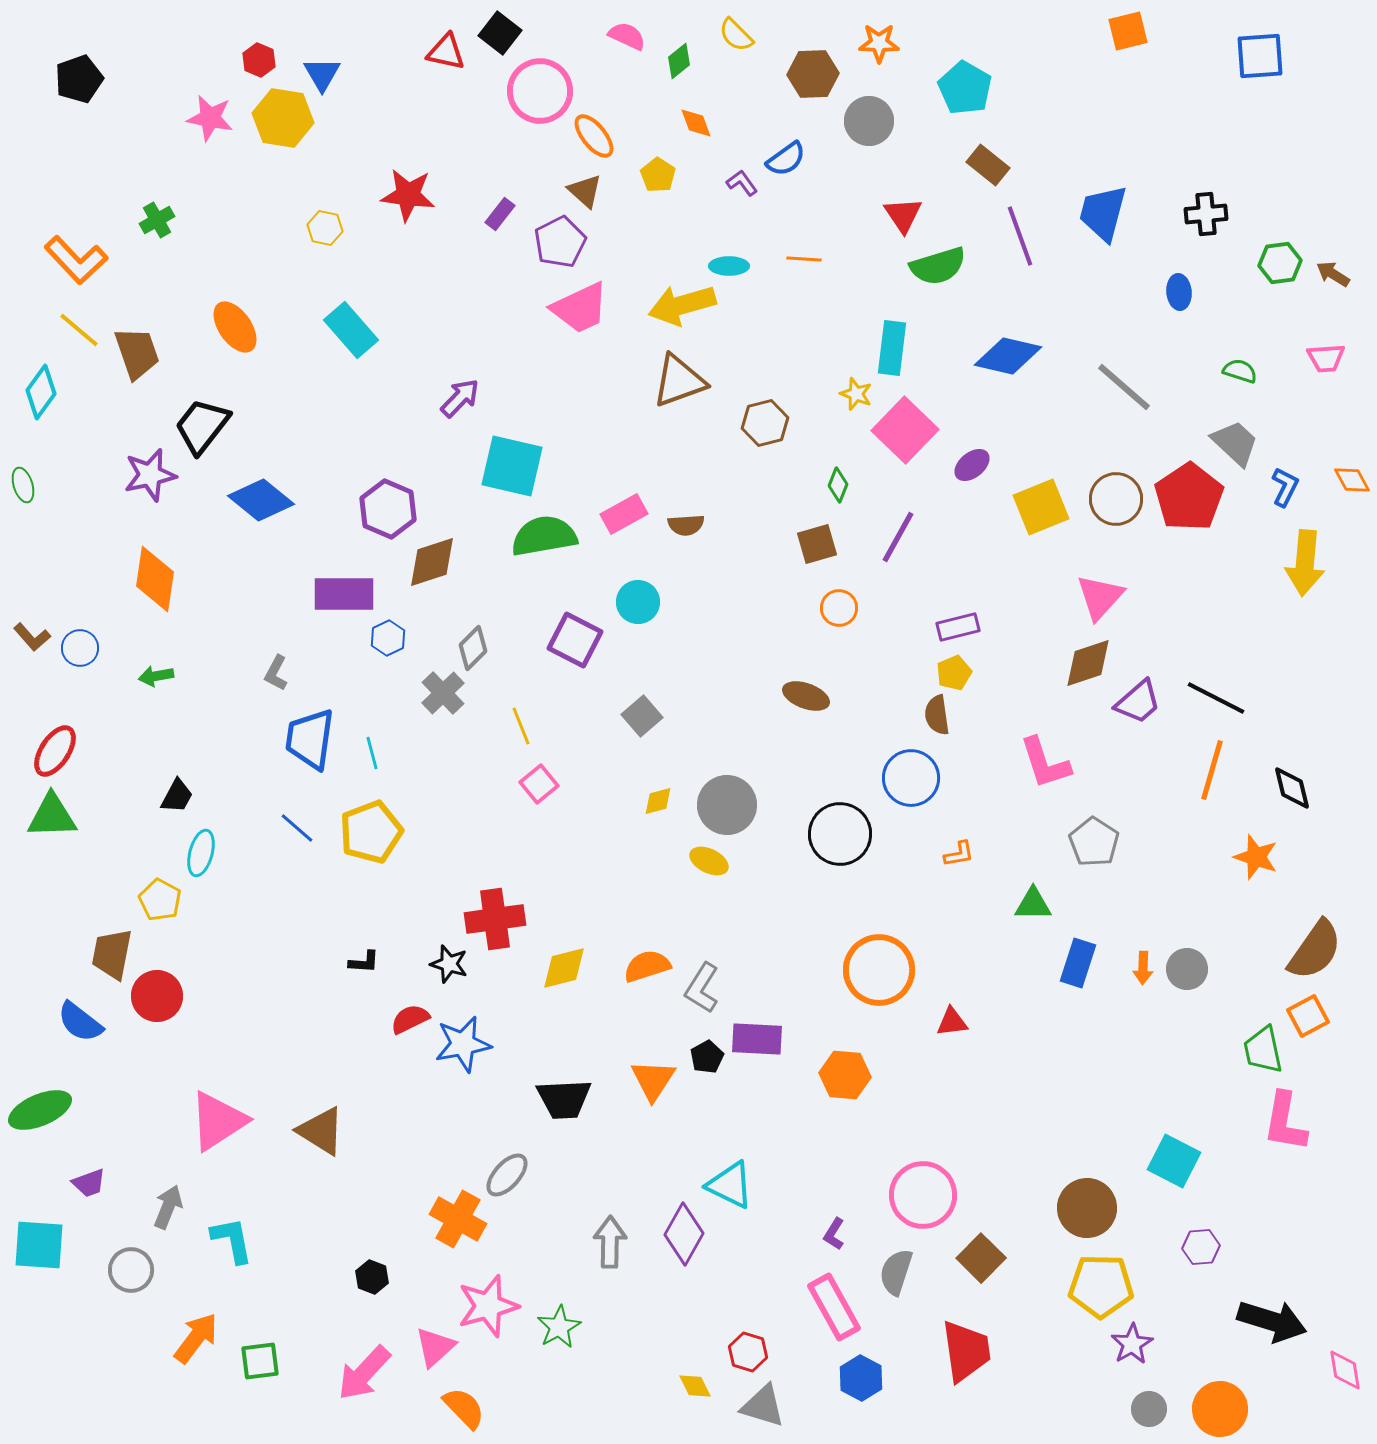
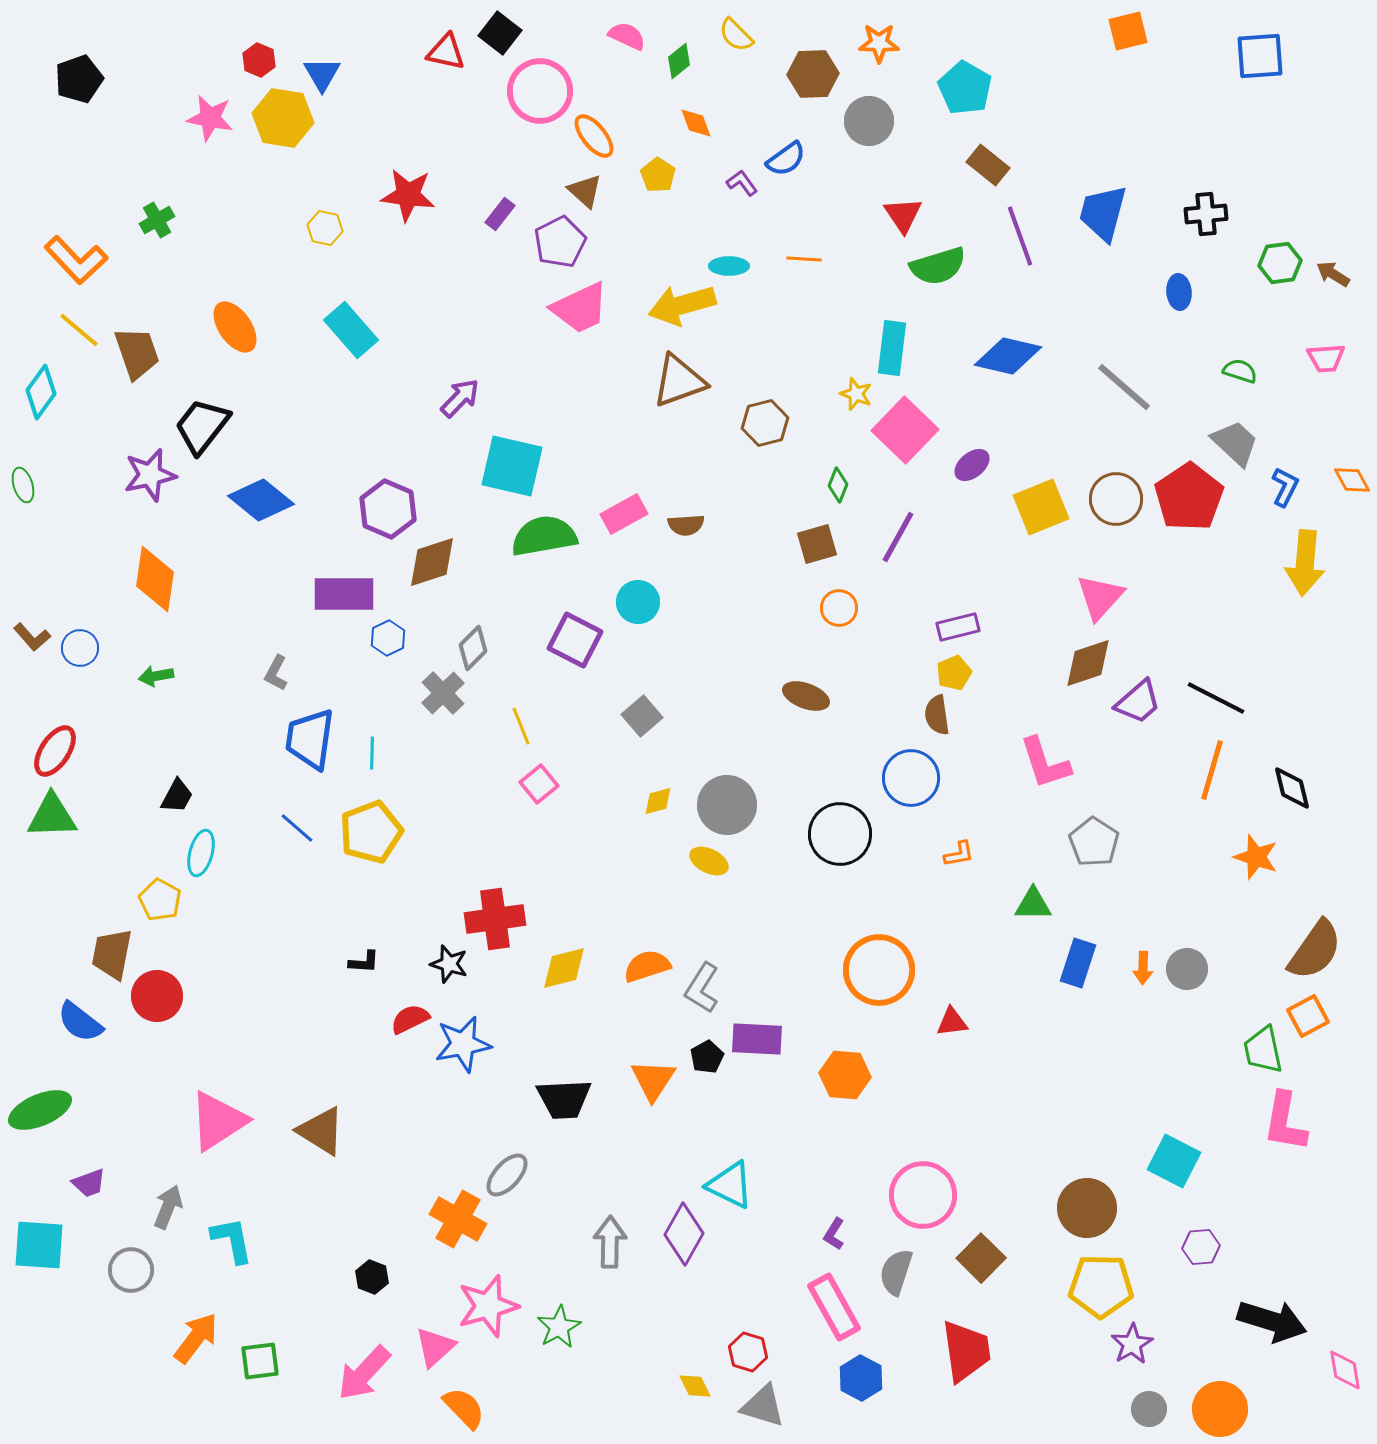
cyan line at (372, 753): rotated 16 degrees clockwise
